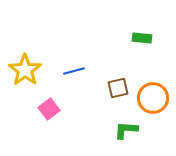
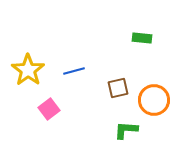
yellow star: moved 3 px right
orange circle: moved 1 px right, 2 px down
